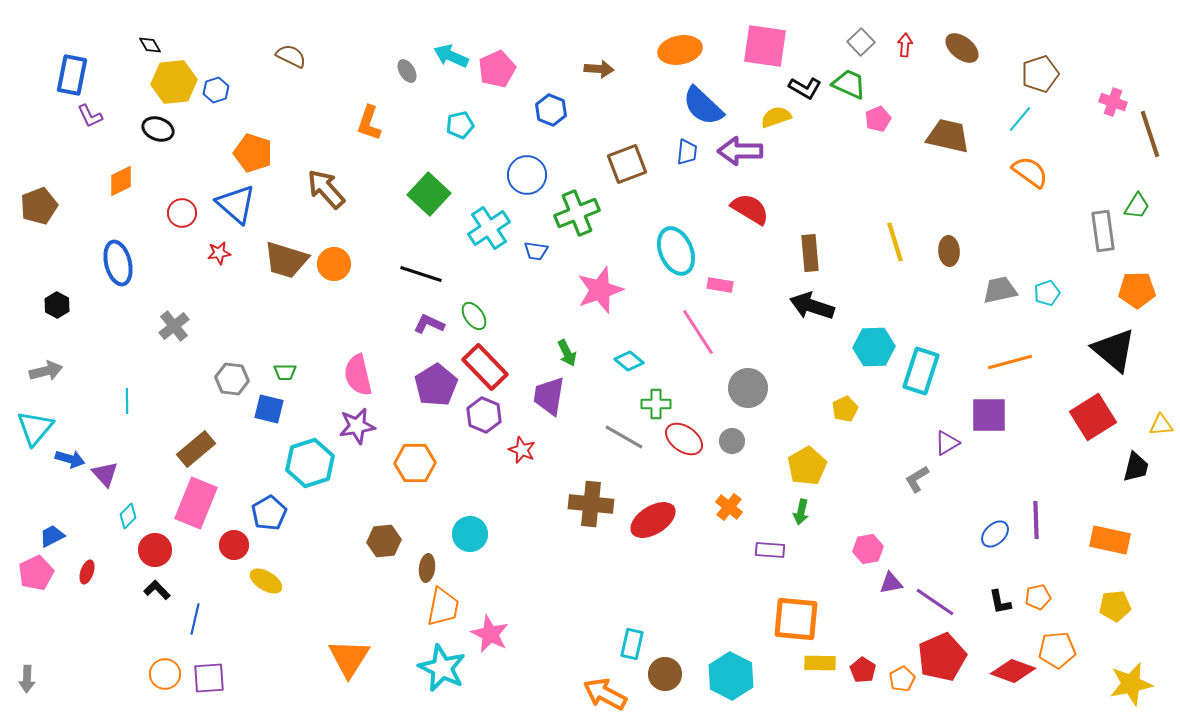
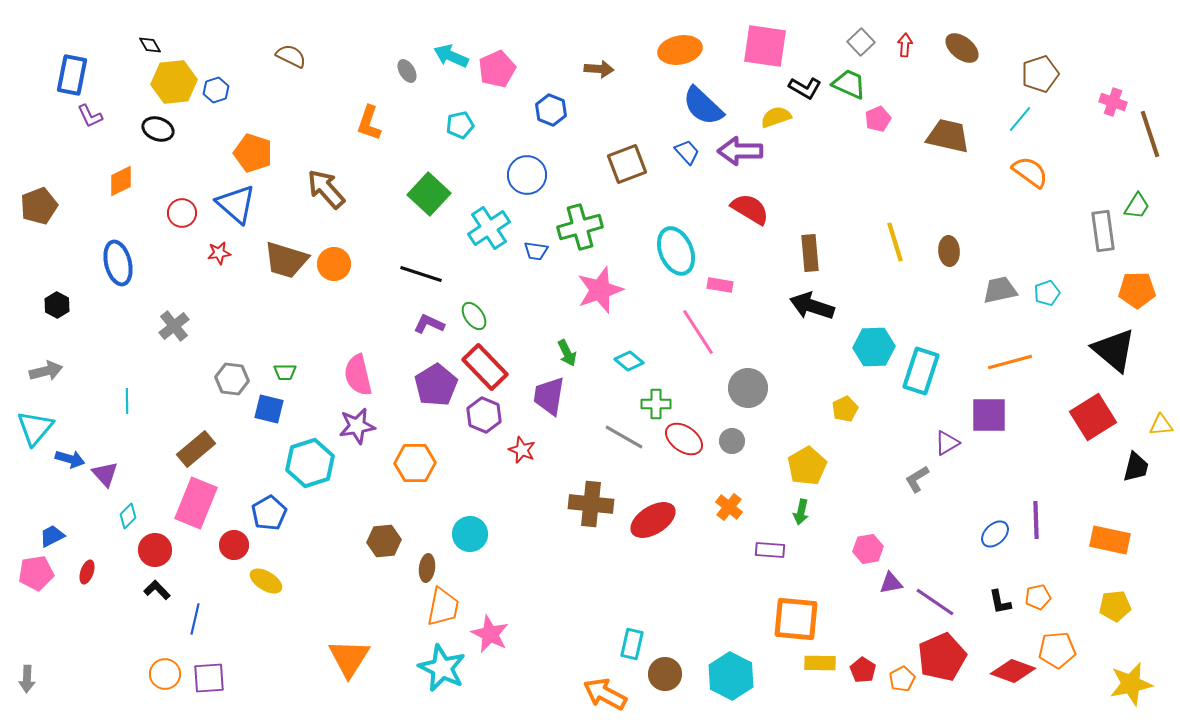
blue trapezoid at (687, 152): rotated 48 degrees counterclockwise
green cross at (577, 213): moved 3 px right, 14 px down; rotated 6 degrees clockwise
pink pentagon at (36, 573): rotated 16 degrees clockwise
